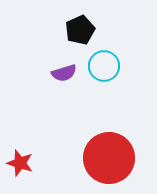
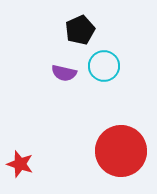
purple semicircle: rotated 30 degrees clockwise
red circle: moved 12 px right, 7 px up
red star: moved 1 px down
